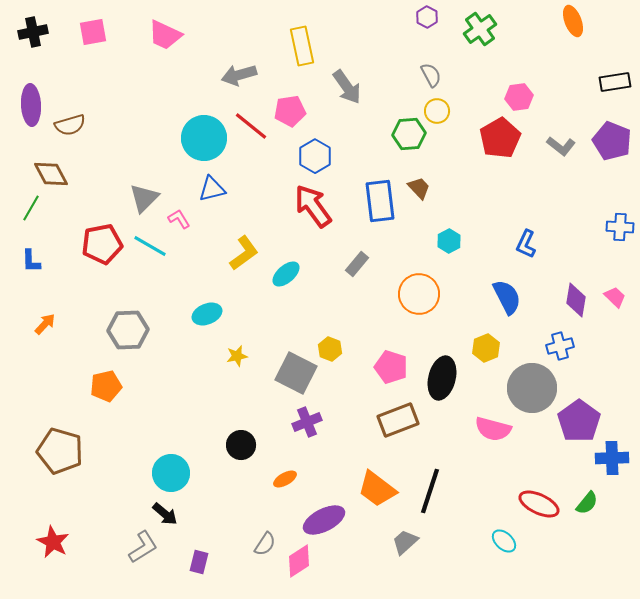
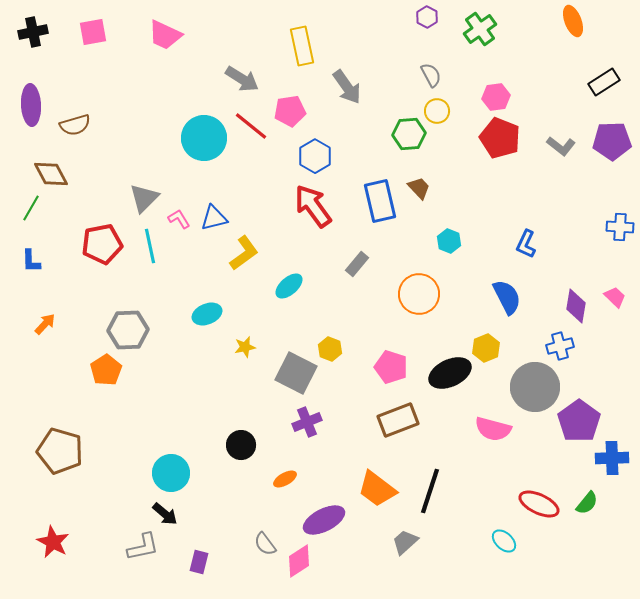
gray arrow at (239, 75): moved 3 px right, 4 px down; rotated 132 degrees counterclockwise
black rectangle at (615, 82): moved 11 px left; rotated 24 degrees counterclockwise
pink hexagon at (519, 97): moved 23 px left
brown semicircle at (70, 125): moved 5 px right
red pentagon at (500, 138): rotated 21 degrees counterclockwise
purple pentagon at (612, 141): rotated 24 degrees counterclockwise
blue triangle at (212, 189): moved 2 px right, 29 px down
blue rectangle at (380, 201): rotated 6 degrees counterclockwise
cyan hexagon at (449, 241): rotated 10 degrees counterclockwise
cyan line at (150, 246): rotated 48 degrees clockwise
cyan ellipse at (286, 274): moved 3 px right, 12 px down
purple diamond at (576, 300): moved 6 px down
yellow star at (237, 356): moved 8 px right, 9 px up
black ellipse at (442, 378): moved 8 px right, 5 px up; rotated 51 degrees clockwise
orange pentagon at (106, 386): moved 16 px up; rotated 20 degrees counterclockwise
gray circle at (532, 388): moved 3 px right, 1 px up
gray semicircle at (265, 544): rotated 110 degrees clockwise
gray L-shape at (143, 547): rotated 20 degrees clockwise
